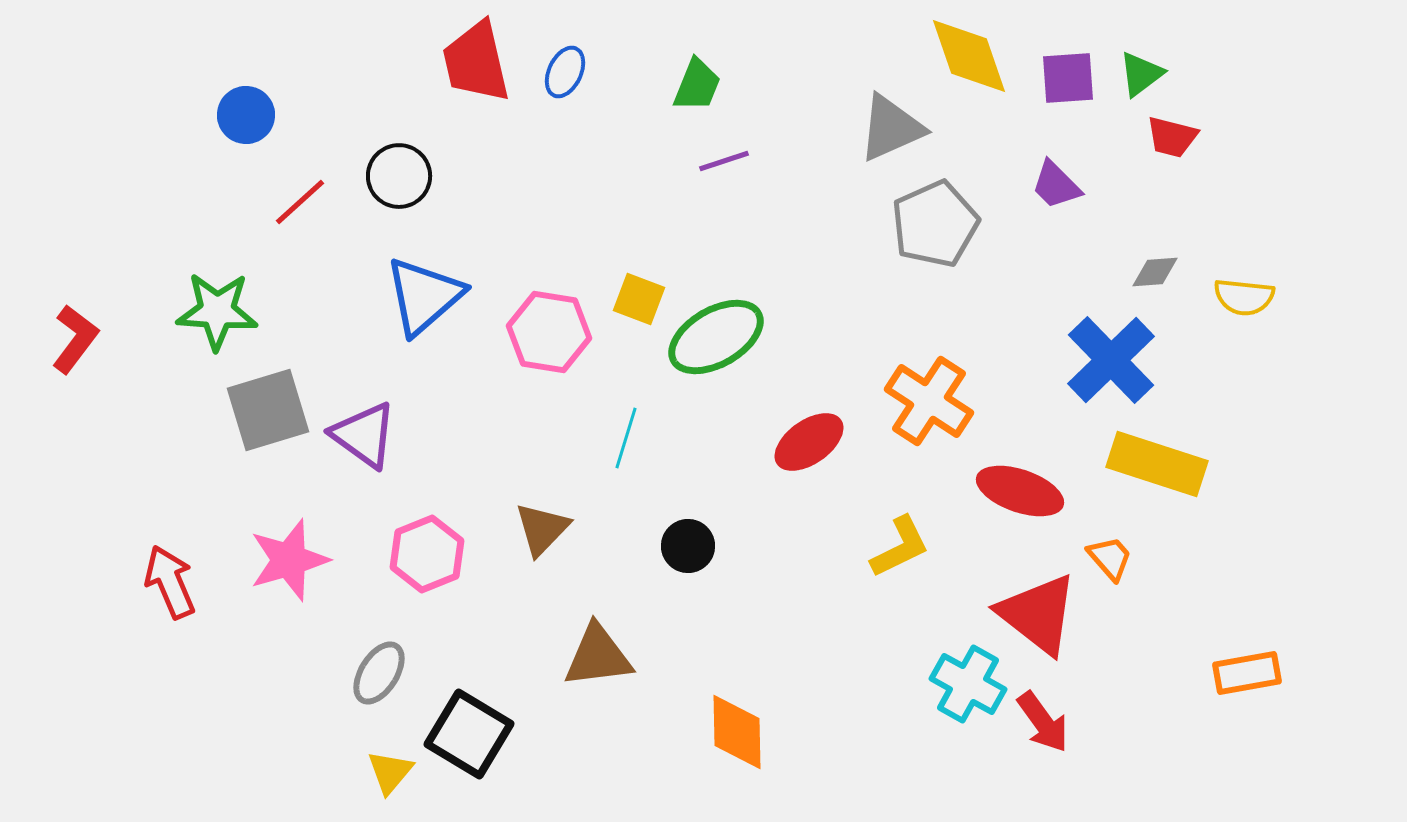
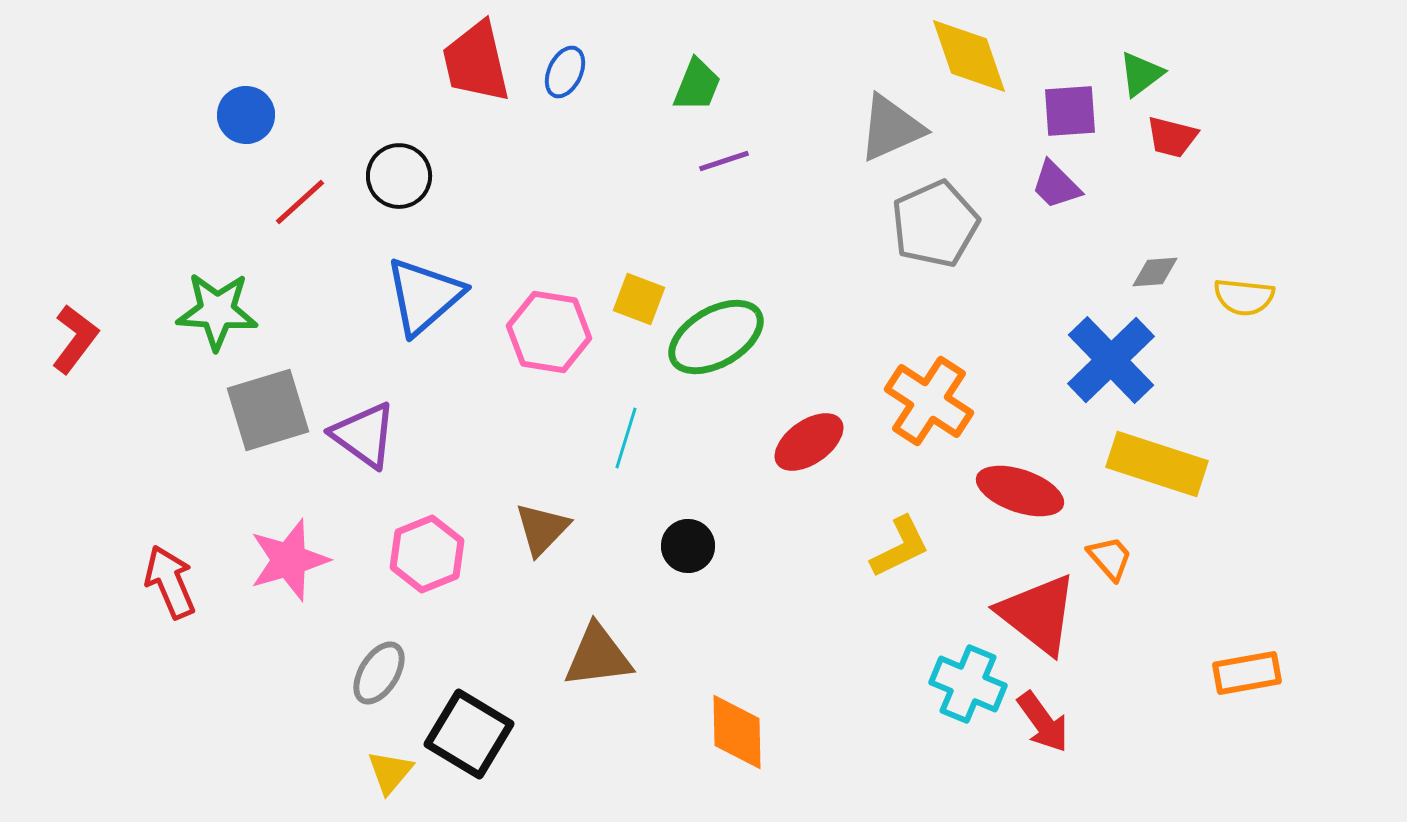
purple square at (1068, 78): moved 2 px right, 33 px down
cyan cross at (968, 684): rotated 6 degrees counterclockwise
